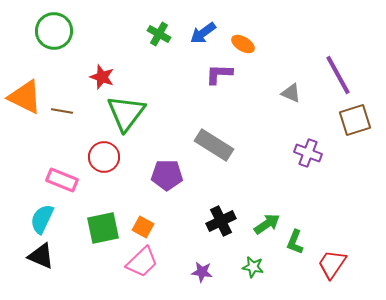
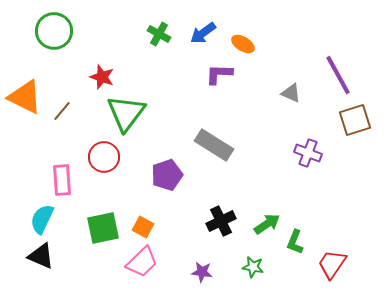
brown line: rotated 60 degrees counterclockwise
purple pentagon: rotated 20 degrees counterclockwise
pink rectangle: rotated 64 degrees clockwise
